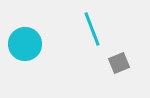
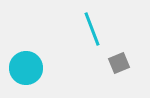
cyan circle: moved 1 px right, 24 px down
